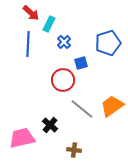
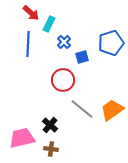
blue pentagon: moved 3 px right
blue square: moved 1 px right, 6 px up
orange trapezoid: moved 4 px down
brown cross: moved 23 px left, 1 px up
